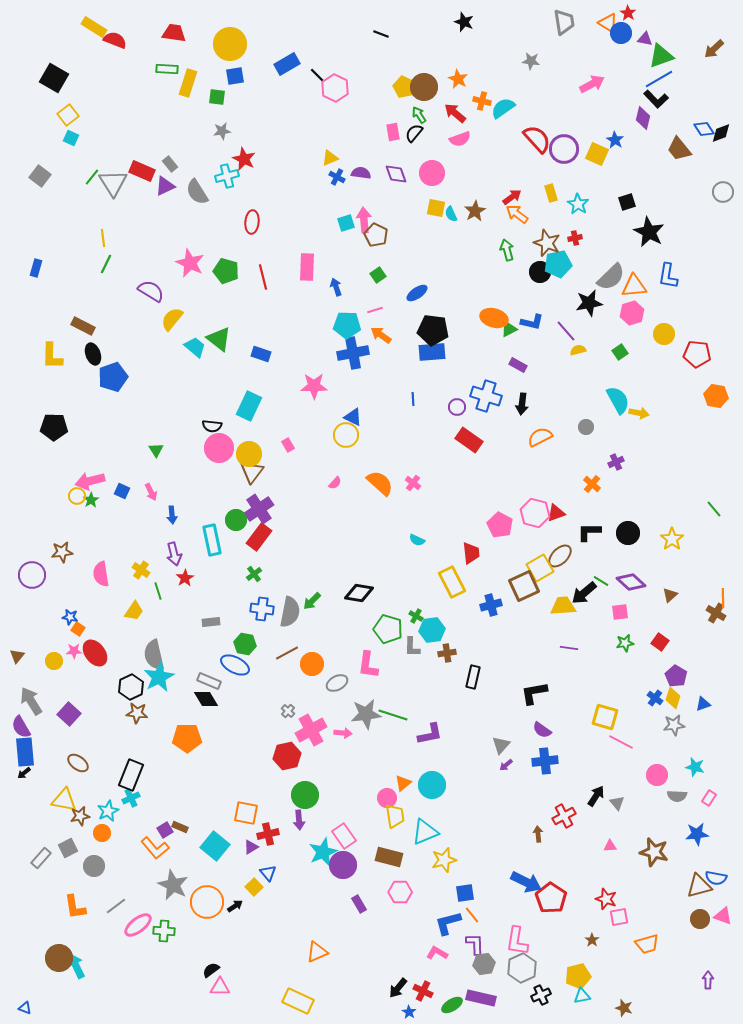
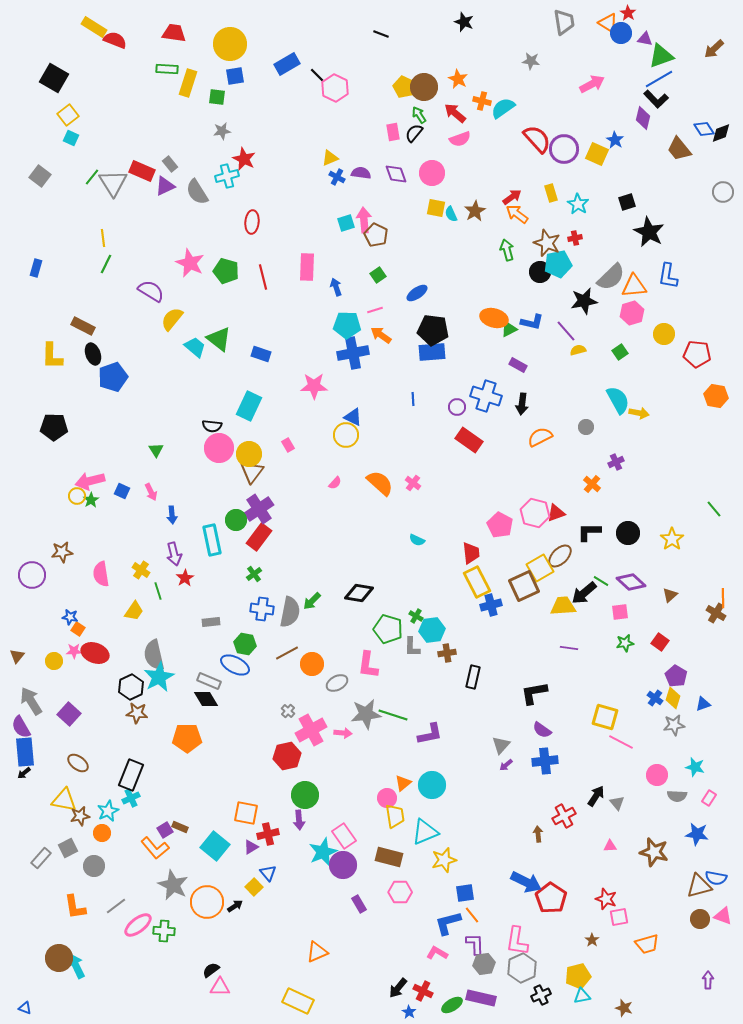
black star at (589, 303): moved 5 px left, 2 px up
yellow rectangle at (452, 582): moved 25 px right
red ellipse at (95, 653): rotated 32 degrees counterclockwise
blue star at (697, 834): rotated 15 degrees clockwise
